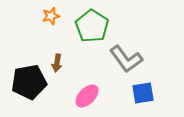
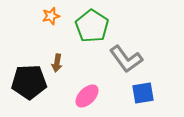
black pentagon: rotated 8 degrees clockwise
